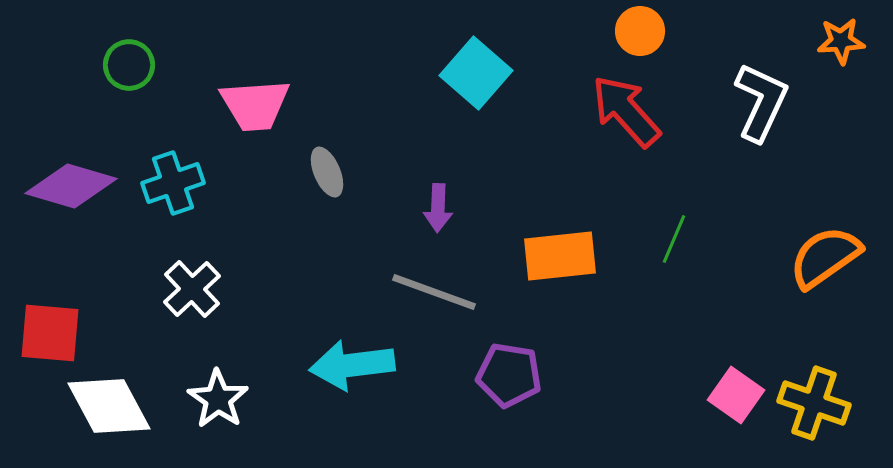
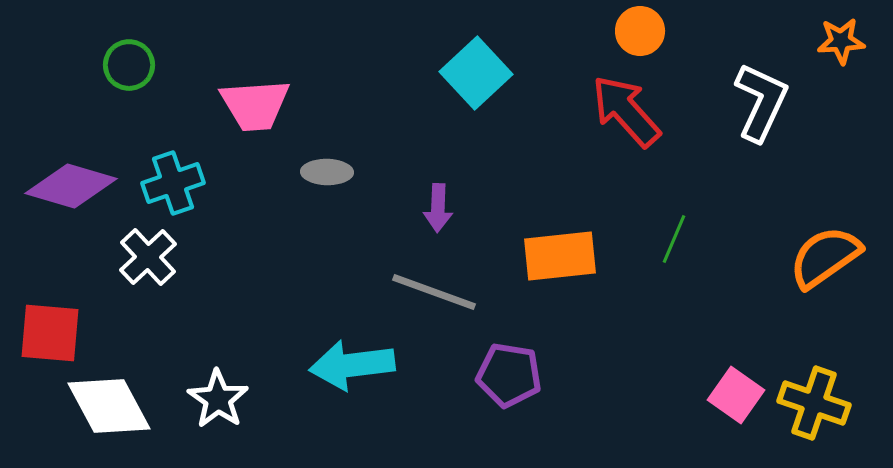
cyan square: rotated 6 degrees clockwise
gray ellipse: rotated 66 degrees counterclockwise
white cross: moved 44 px left, 32 px up
